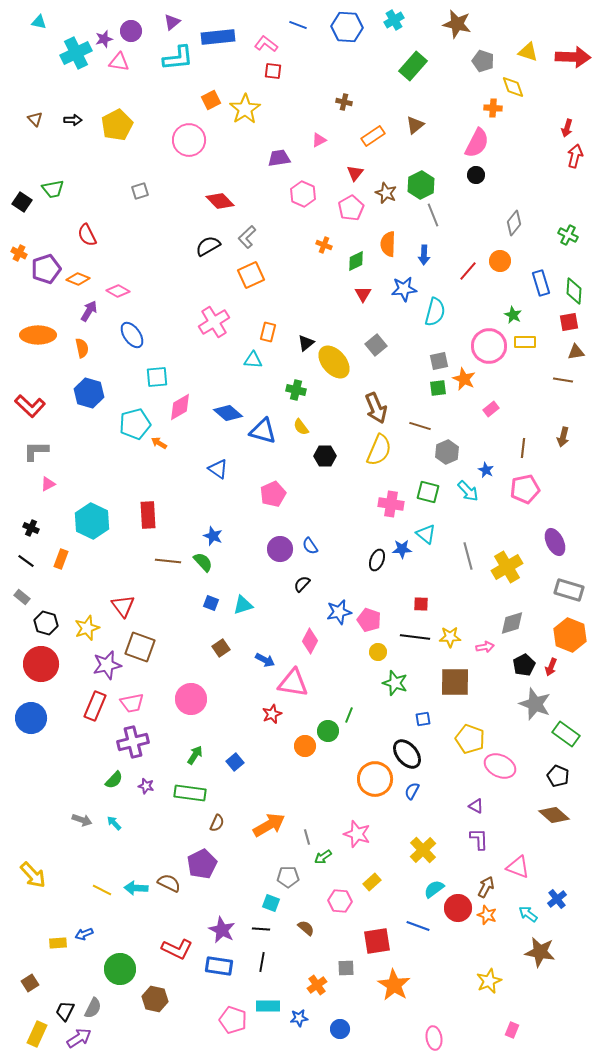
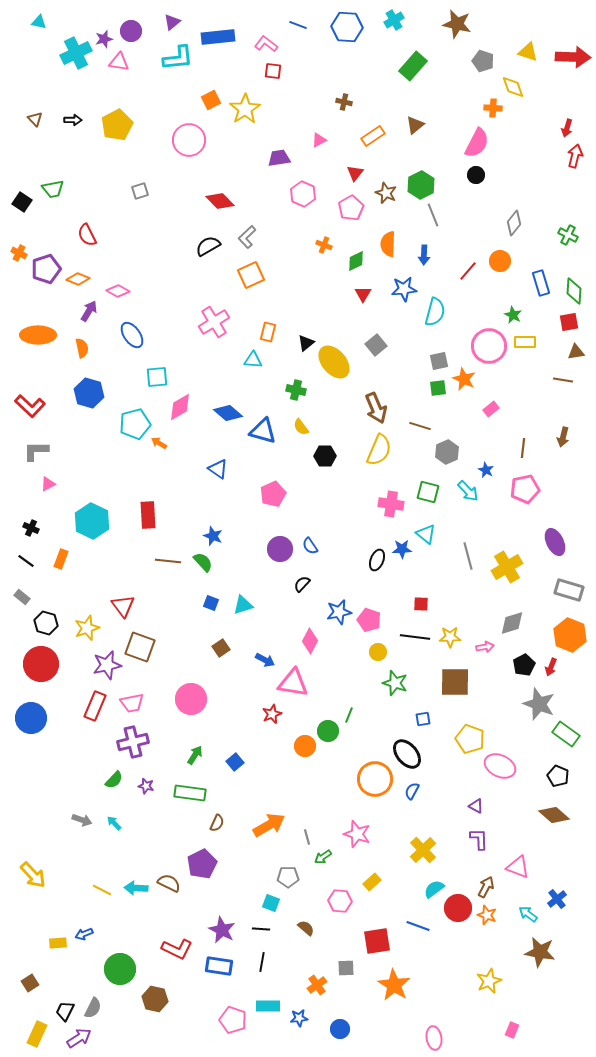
gray star at (535, 704): moved 4 px right
